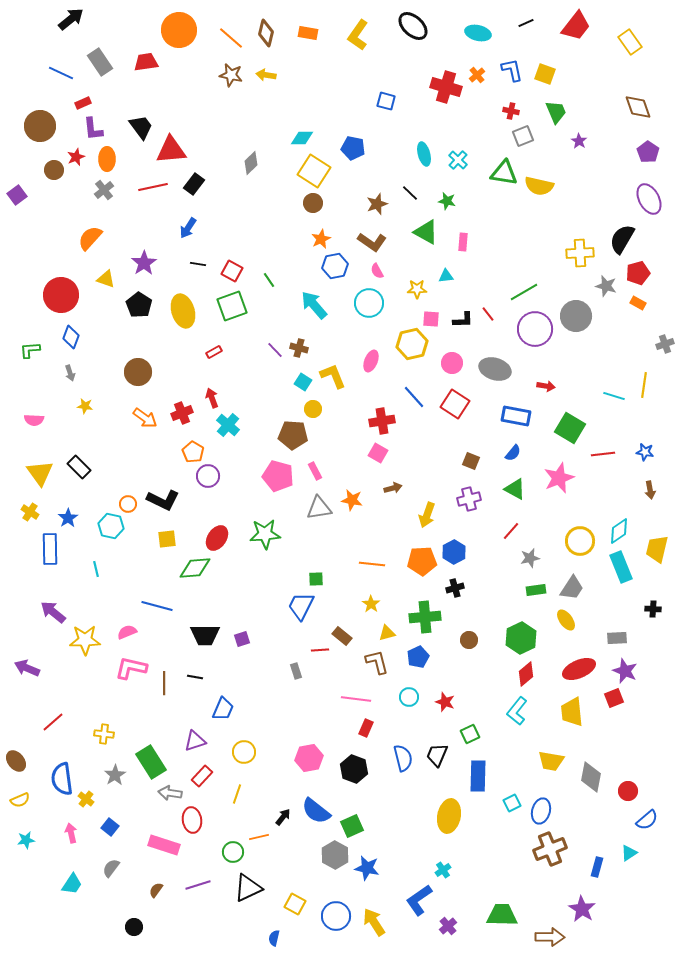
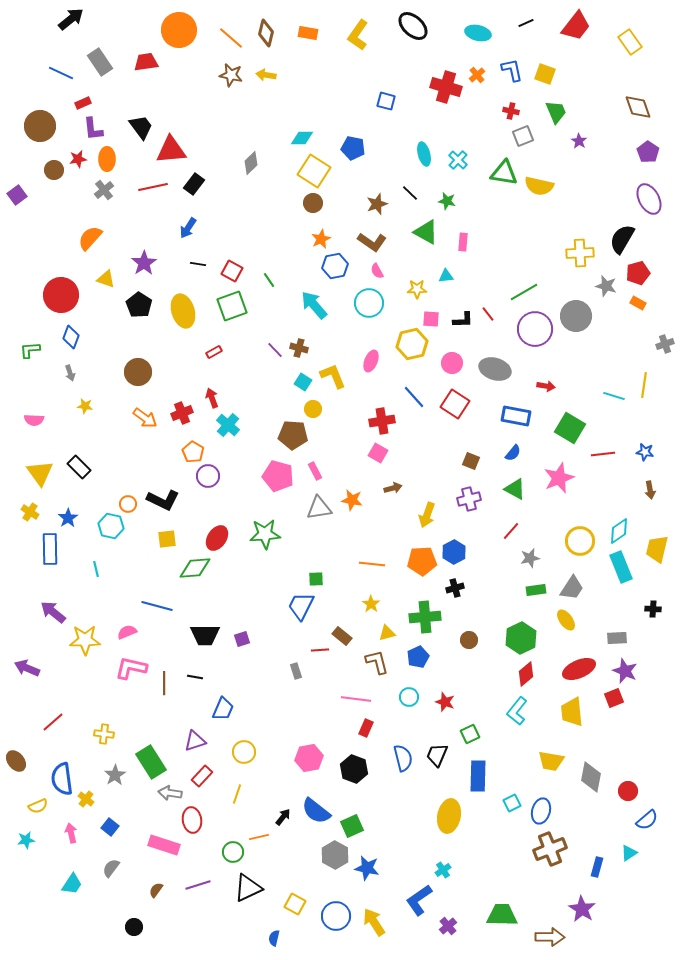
red star at (76, 157): moved 2 px right, 2 px down; rotated 12 degrees clockwise
yellow semicircle at (20, 800): moved 18 px right, 6 px down
